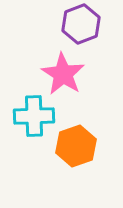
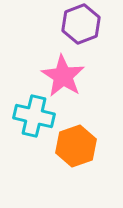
pink star: moved 2 px down
cyan cross: rotated 15 degrees clockwise
